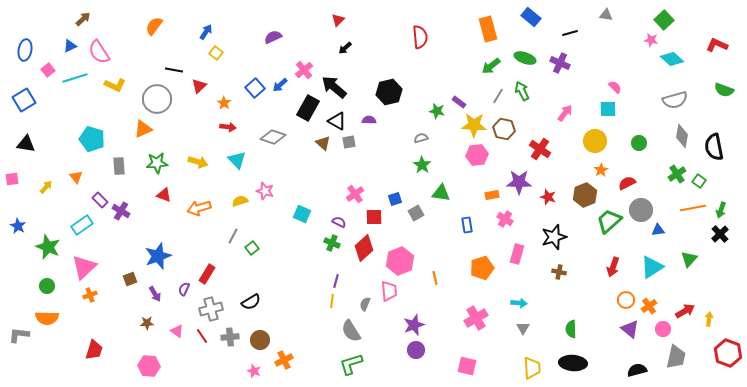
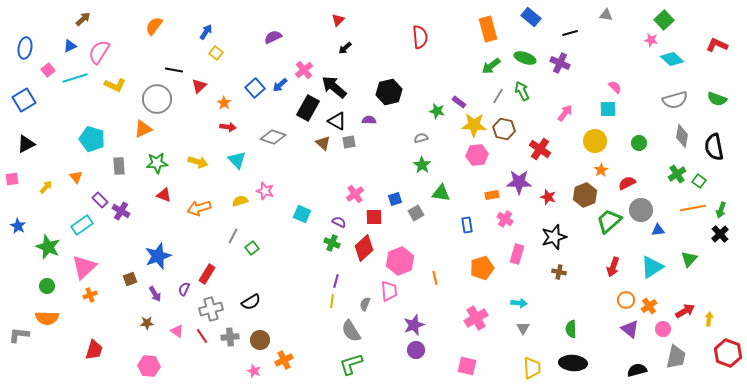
blue ellipse at (25, 50): moved 2 px up
pink semicircle at (99, 52): rotated 65 degrees clockwise
green semicircle at (724, 90): moved 7 px left, 9 px down
black triangle at (26, 144): rotated 36 degrees counterclockwise
